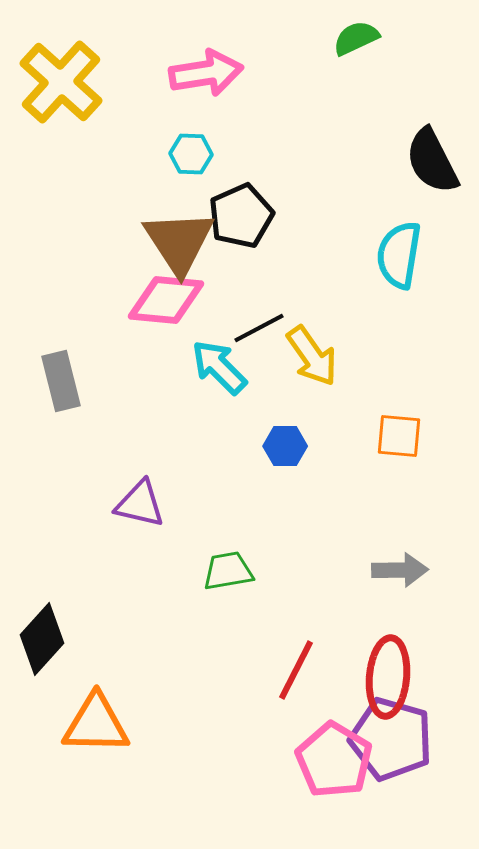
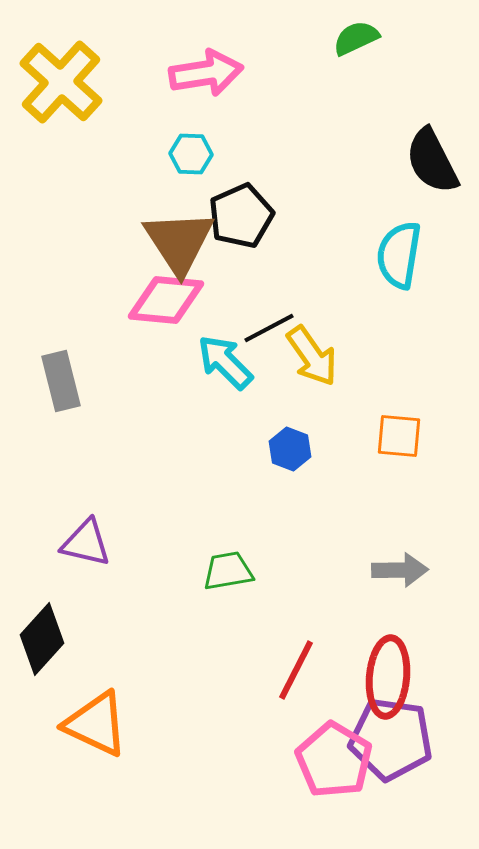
black line: moved 10 px right
cyan arrow: moved 6 px right, 5 px up
blue hexagon: moved 5 px right, 3 px down; rotated 21 degrees clockwise
purple triangle: moved 54 px left, 39 px down
orange triangle: rotated 24 degrees clockwise
purple pentagon: rotated 8 degrees counterclockwise
